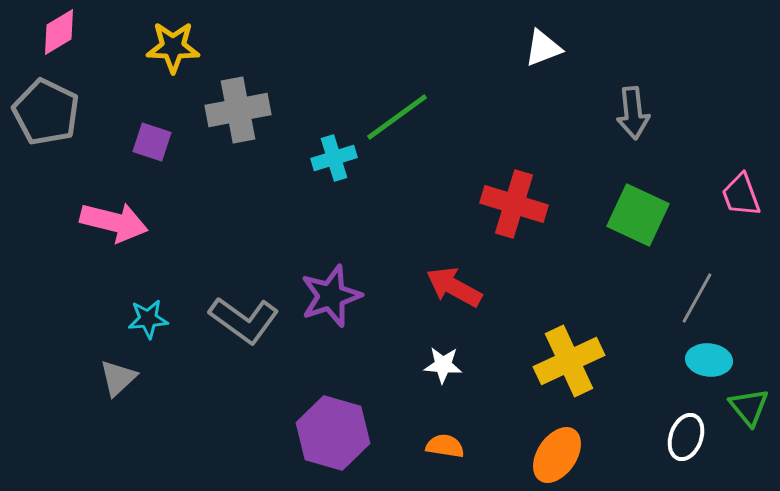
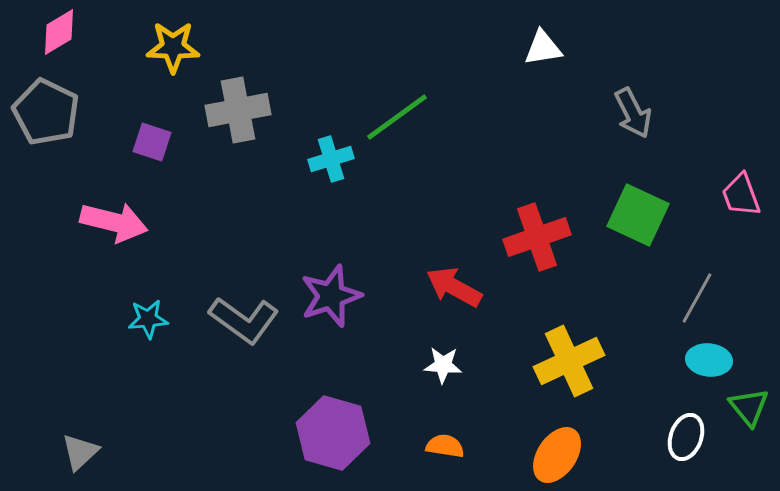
white triangle: rotated 12 degrees clockwise
gray arrow: rotated 21 degrees counterclockwise
cyan cross: moved 3 px left, 1 px down
red cross: moved 23 px right, 33 px down; rotated 36 degrees counterclockwise
gray triangle: moved 38 px left, 74 px down
